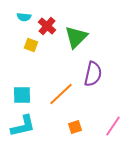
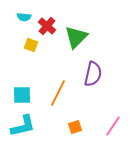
orange line: moved 3 px left, 1 px up; rotated 20 degrees counterclockwise
